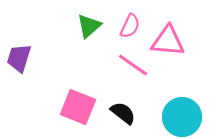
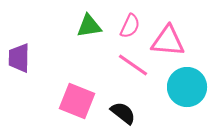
green triangle: rotated 32 degrees clockwise
purple trapezoid: rotated 16 degrees counterclockwise
pink square: moved 1 px left, 6 px up
cyan circle: moved 5 px right, 30 px up
